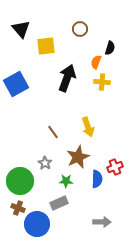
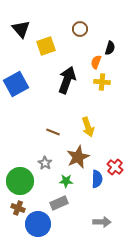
yellow square: rotated 12 degrees counterclockwise
black arrow: moved 2 px down
brown line: rotated 32 degrees counterclockwise
red cross: rotated 28 degrees counterclockwise
blue circle: moved 1 px right
